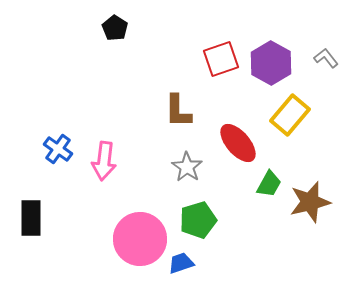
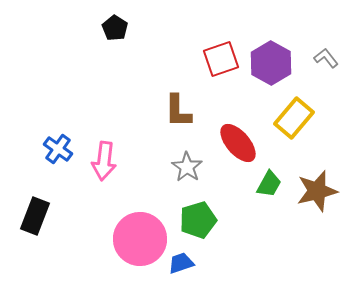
yellow rectangle: moved 4 px right, 3 px down
brown star: moved 7 px right, 11 px up
black rectangle: moved 4 px right, 2 px up; rotated 21 degrees clockwise
